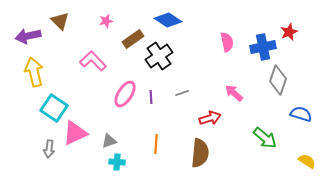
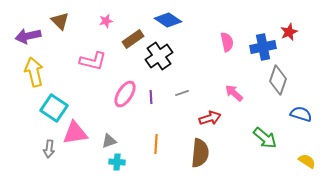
pink L-shape: rotated 148 degrees clockwise
pink triangle: rotated 16 degrees clockwise
